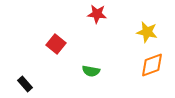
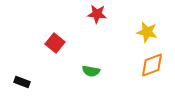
red square: moved 1 px left, 1 px up
black rectangle: moved 3 px left, 2 px up; rotated 28 degrees counterclockwise
